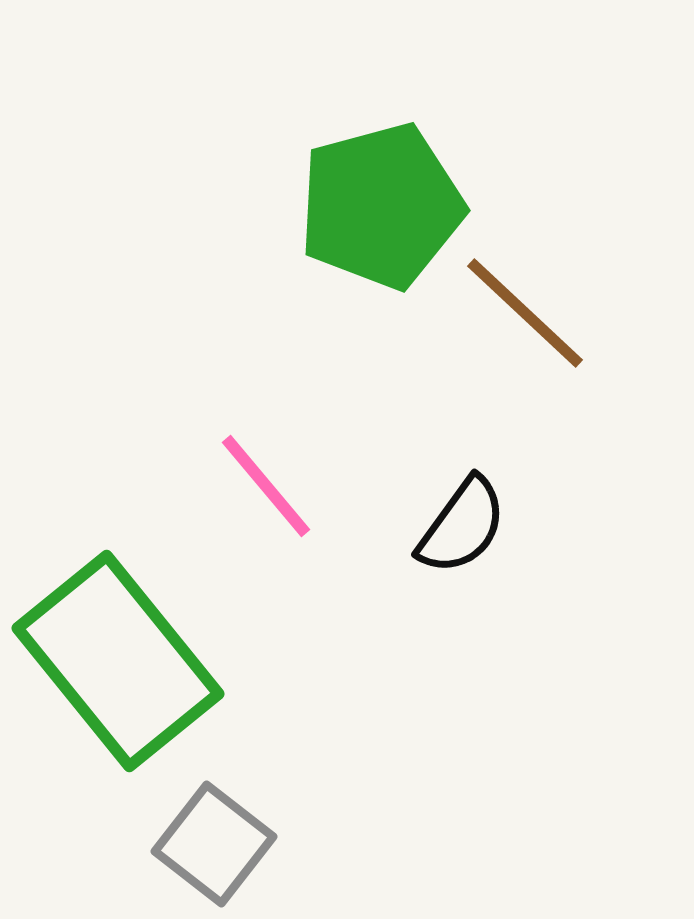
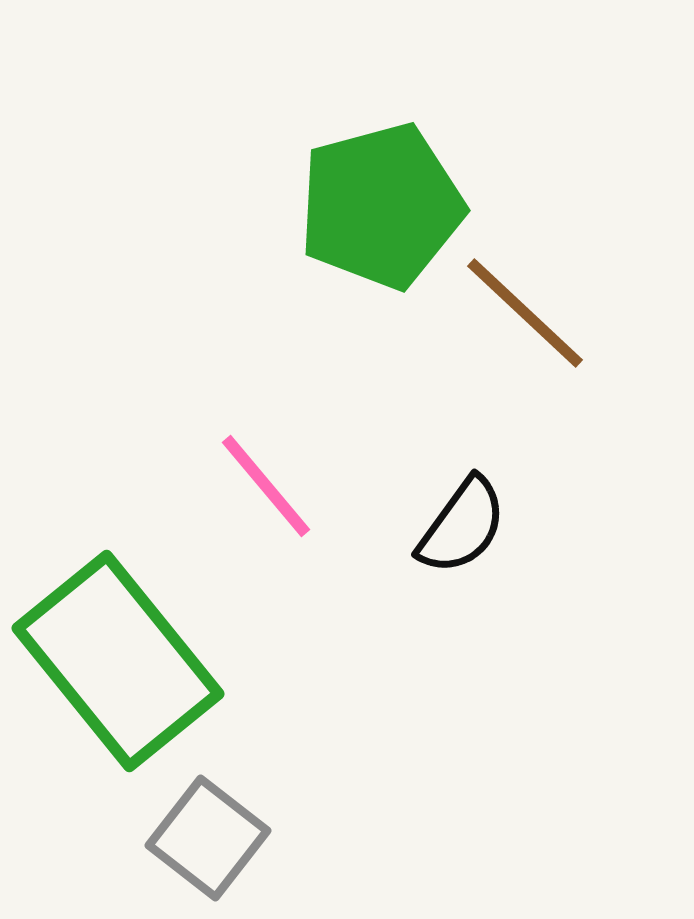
gray square: moved 6 px left, 6 px up
